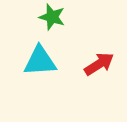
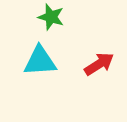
green star: moved 1 px left
